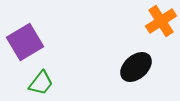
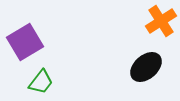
black ellipse: moved 10 px right
green trapezoid: moved 1 px up
